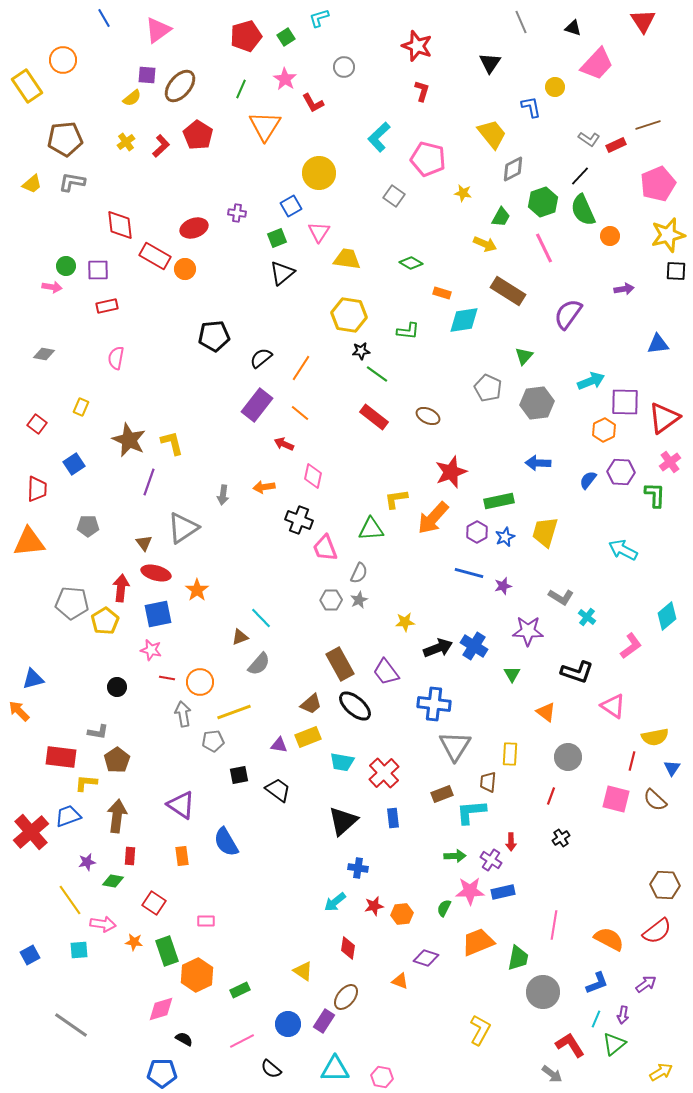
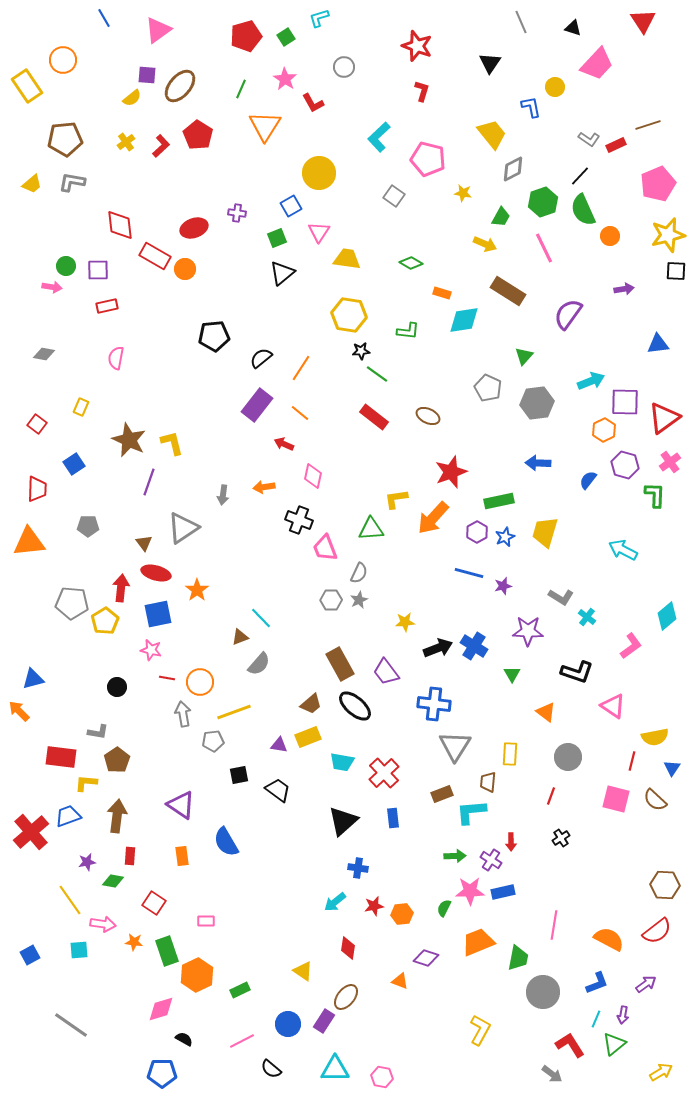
purple hexagon at (621, 472): moved 4 px right, 7 px up; rotated 12 degrees clockwise
